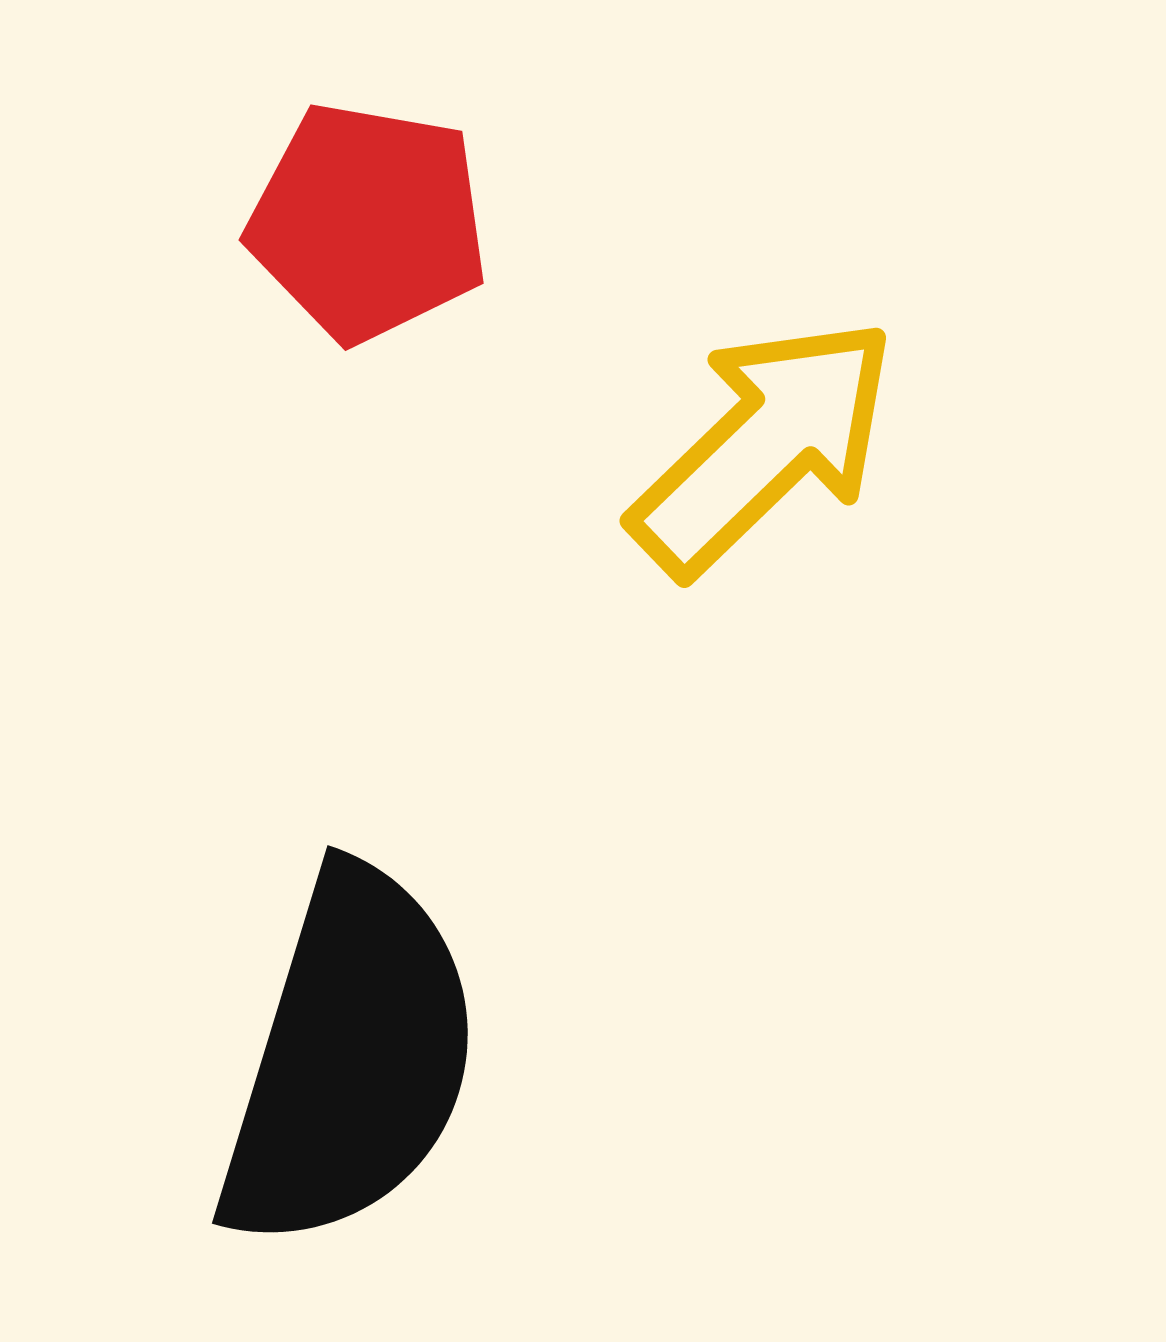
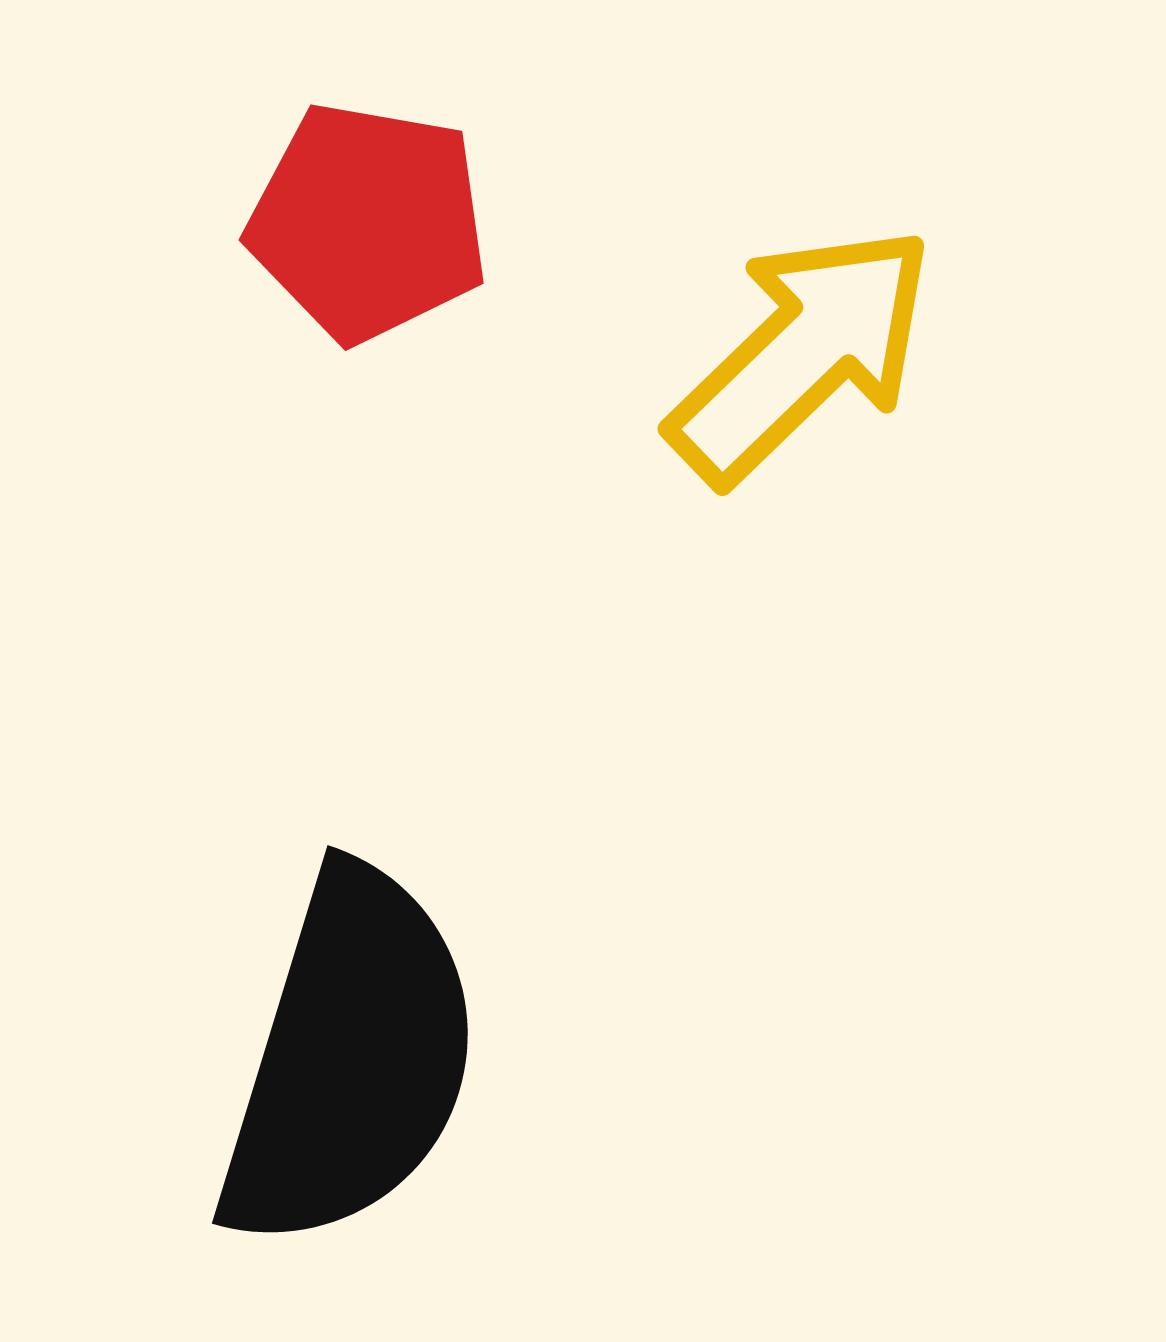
yellow arrow: moved 38 px right, 92 px up
